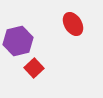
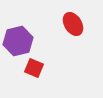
red square: rotated 24 degrees counterclockwise
